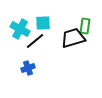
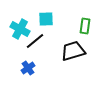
cyan square: moved 3 px right, 4 px up
black trapezoid: moved 13 px down
blue cross: rotated 16 degrees counterclockwise
